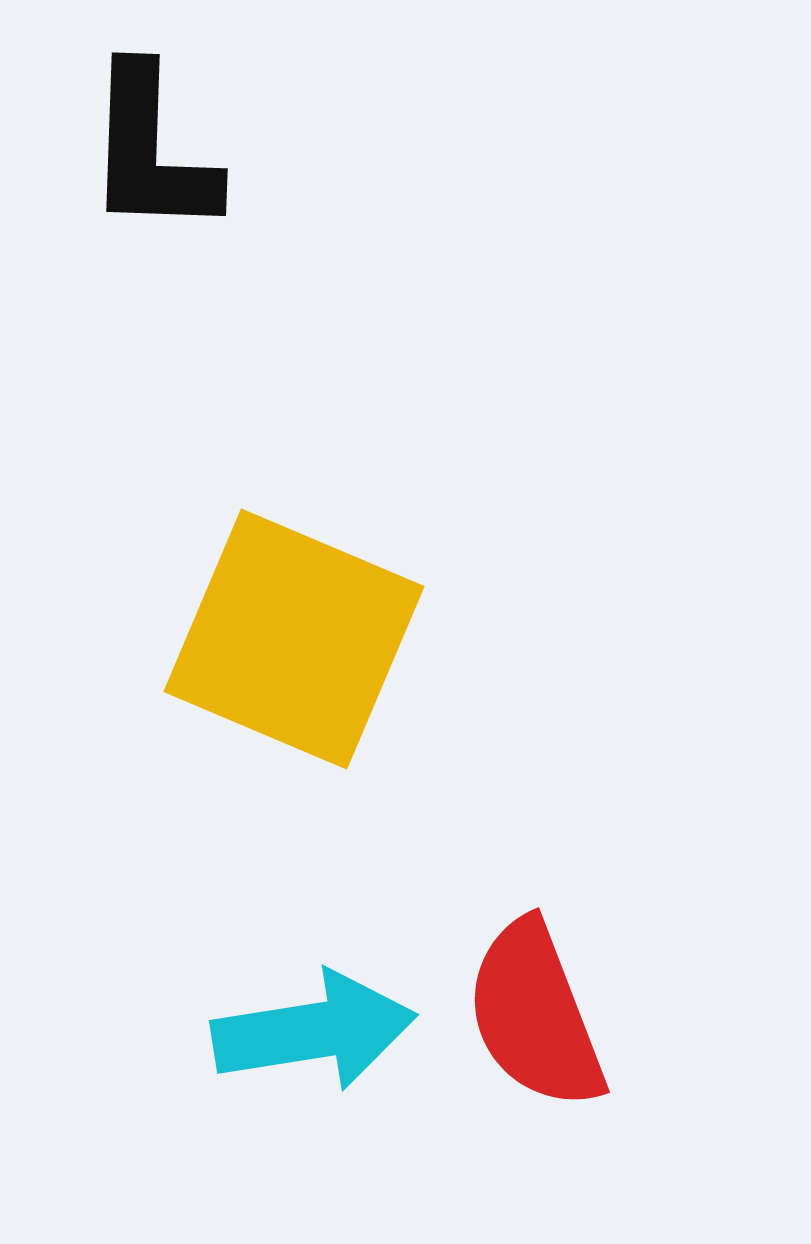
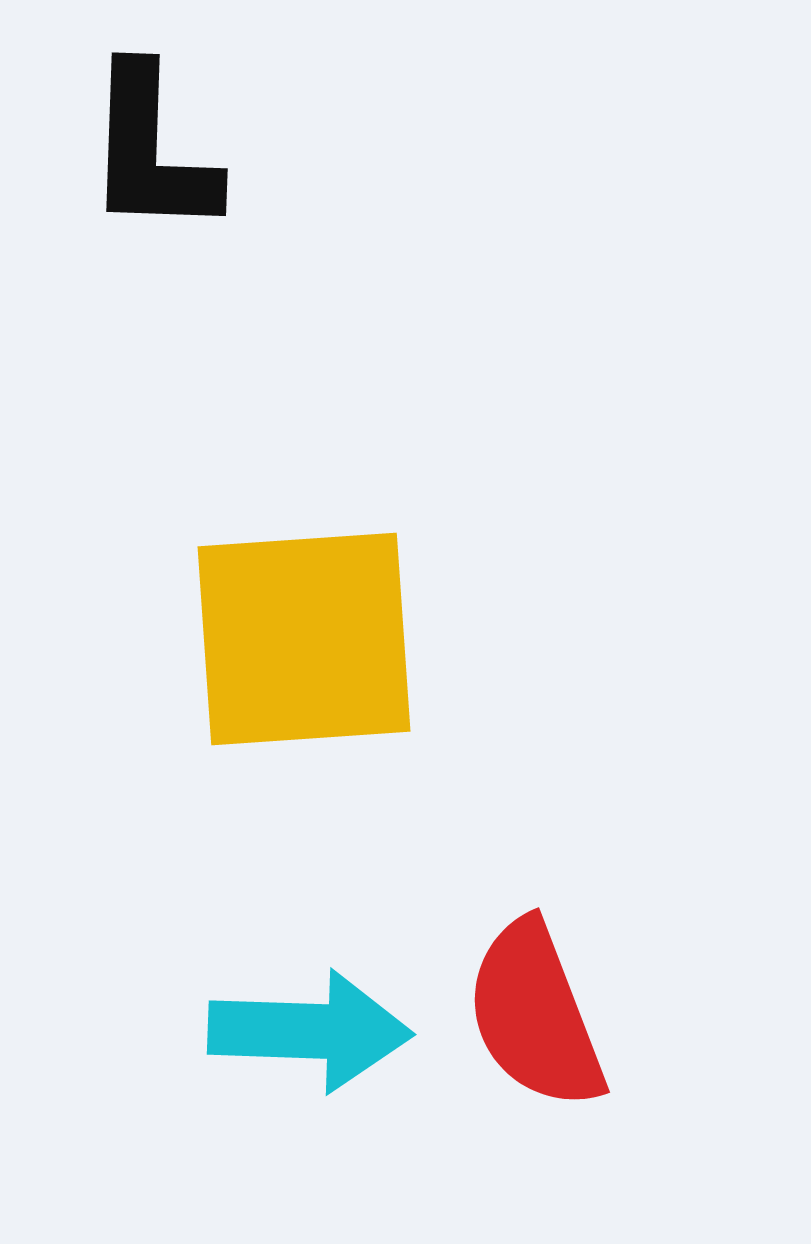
yellow square: moved 10 px right; rotated 27 degrees counterclockwise
cyan arrow: moved 4 px left; rotated 11 degrees clockwise
